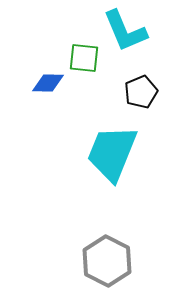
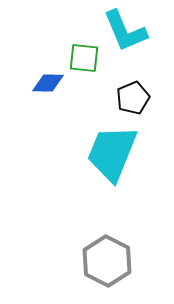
black pentagon: moved 8 px left, 6 px down
